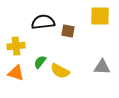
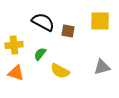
yellow square: moved 5 px down
black semicircle: rotated 35 degrees clockwise
yellow cross: moved 2 px left, 1 px up
green semicircle: moved 8 px up
gray triangle: rotated 18 degrees counterclockwise
